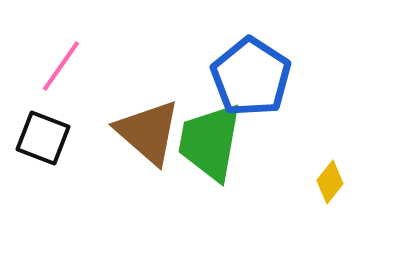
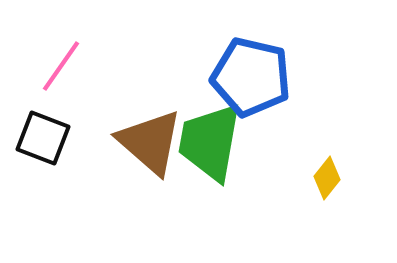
blue pentagon: rotated 20 degrees counterclockwise
brown triangle: moved 2 px right, 10 px down
yellow diamond: moved 3 px left, 4 px up
